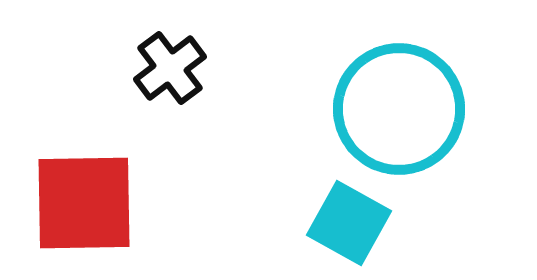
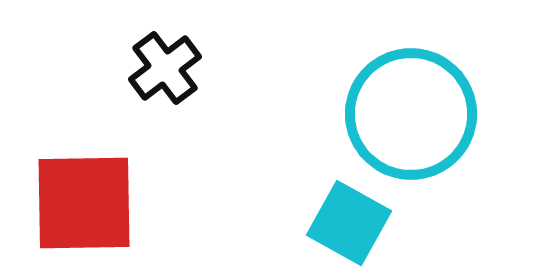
black cross: moved 5 px left
cyan circle: moved 12 px right, 5 px down
